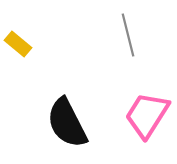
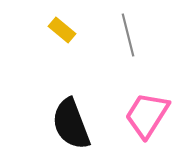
yellow rectangle: moved 44 px right, 14 px up
black semicircle: moved 4 px right, 1 px down; rotated 6 degrees clockwise
